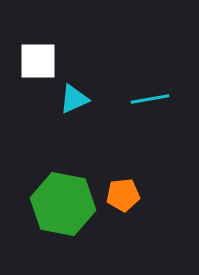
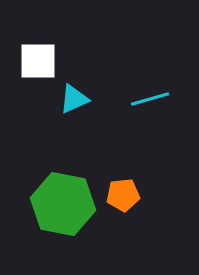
cyan line: rotated 6 degrees counterclockwise
